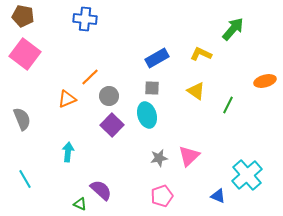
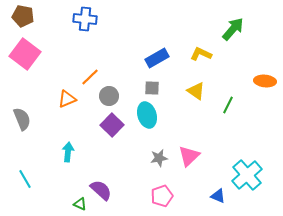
orange ellipse: rotated 20 degrees clockwise
